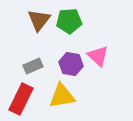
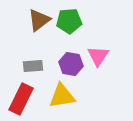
brown triangle: rotated 15 degrees clockwise
pink triangle: rotated 20 degrees clockwise
gray rectangle: rotated 18 degrees clockwise
